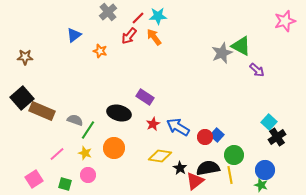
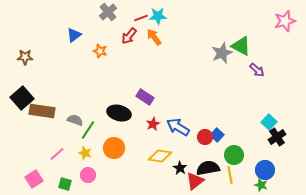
red line: moved 3 px right; rotated 24 degrees clockwise
brown rectangle: rotated 15 degrees counterclockwise
